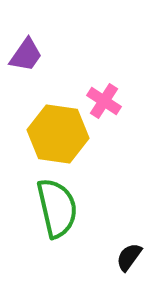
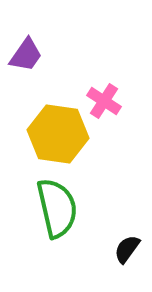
black semicircle: moved 2 px left, 8 px up
